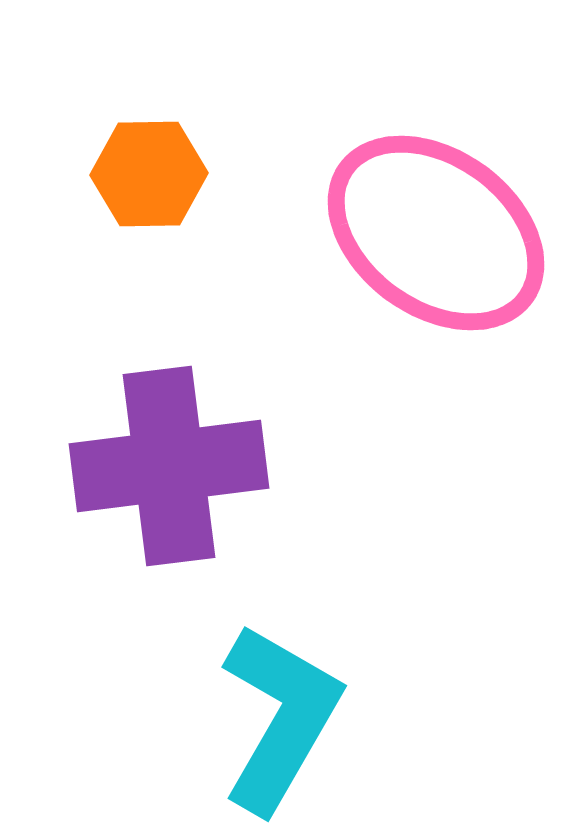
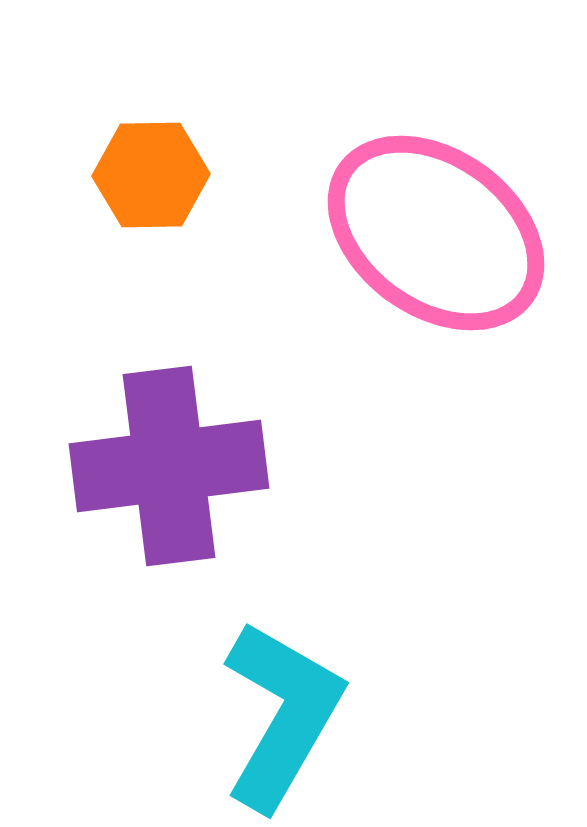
orange hexagon: moved 2 px right, 1 px down
cyan L-shape: moved 2 px right, 3 px up
